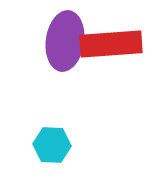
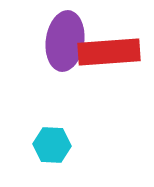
red rectangle: moved 2 px left, 8 px down
